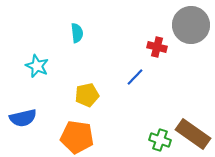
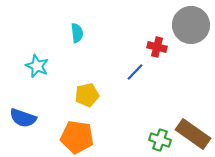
blue line: moved 5 px up
blue semicircle: rotated 32 degrees clockwise
